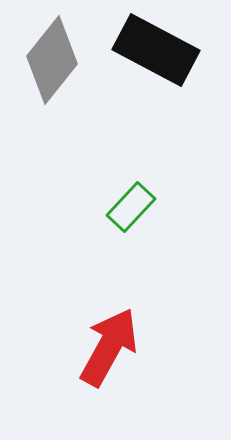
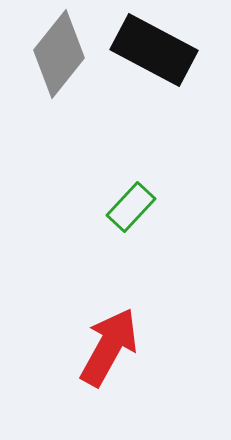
black rectangle: moved 2 px left
gray diamond: moved 7 px right, 6 px up
